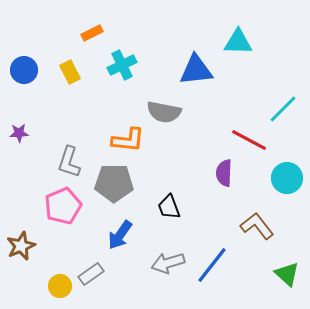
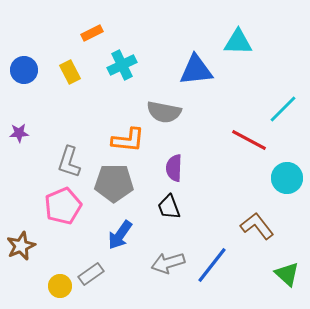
purple semicircle: moved 50 px left, 5 px up
